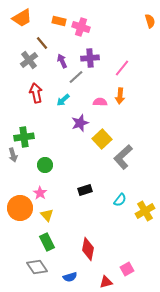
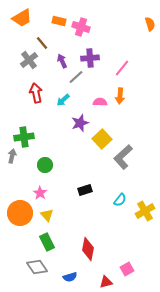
orange semicircle: moved 3 px down
gray arrow: moved 1 px left, 1 px down; rotated 152 degrees counterclockwise
orange circle: moved 5 px down
